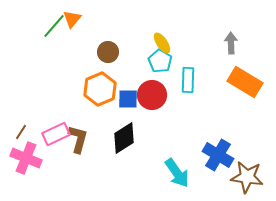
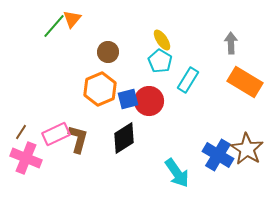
yellow ellipse: moved 3 px up
cyan rectangle: rotated 30 degrees clockwise
red circle: moved 3 px left, 6 px down
blue square: rotated 15 degrees counterclockwise
brown star: moved 28 px up; rotated 24 degrees clockwise
